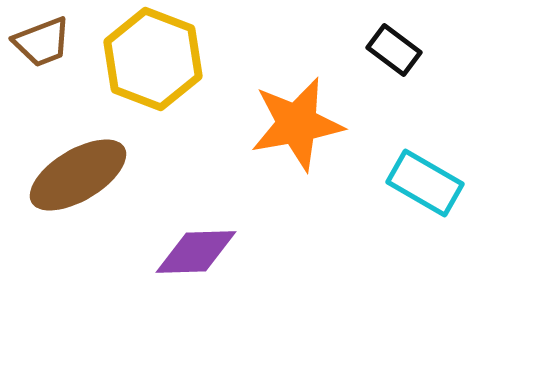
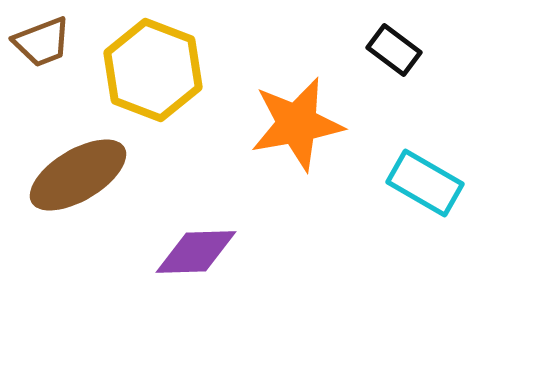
yellow hexagon: moved 11 px down
